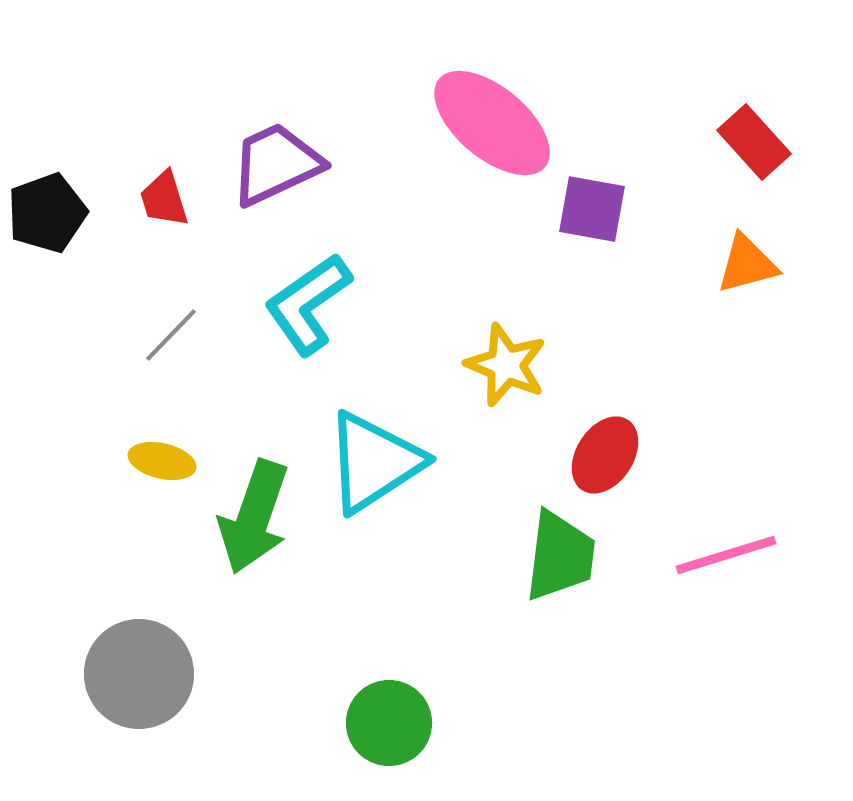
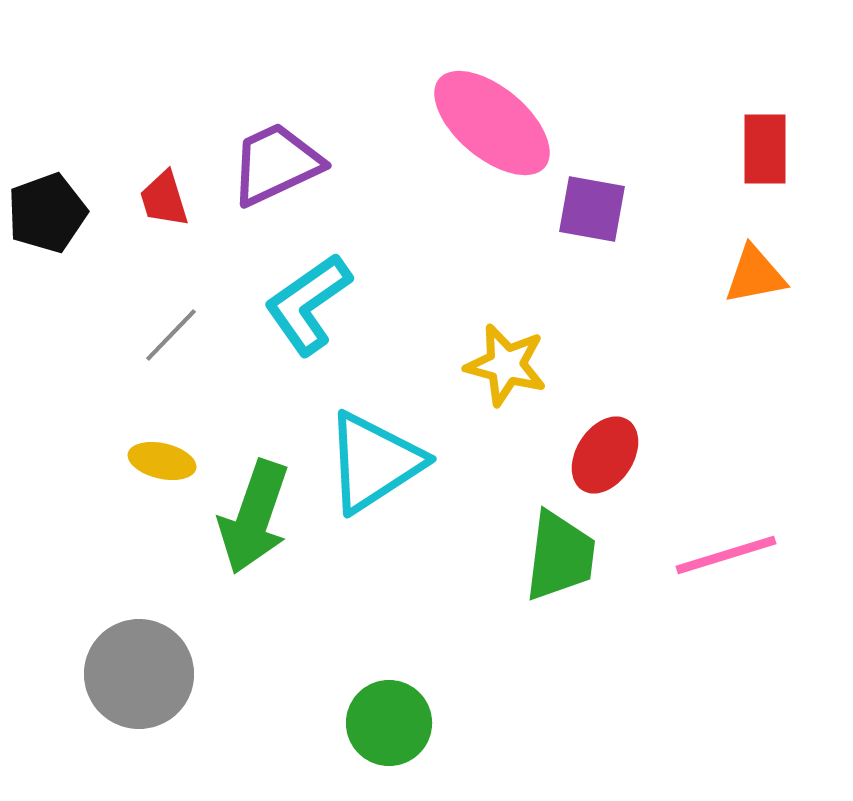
red rectangle: moved 11 px right, 7 px down; rotated 42 degrees clockwise
orange triangle: moved 8 px right, 11 px down; rotated 4 degrees clockwise
yellow star: rotated 8 degrees counterclockwise
